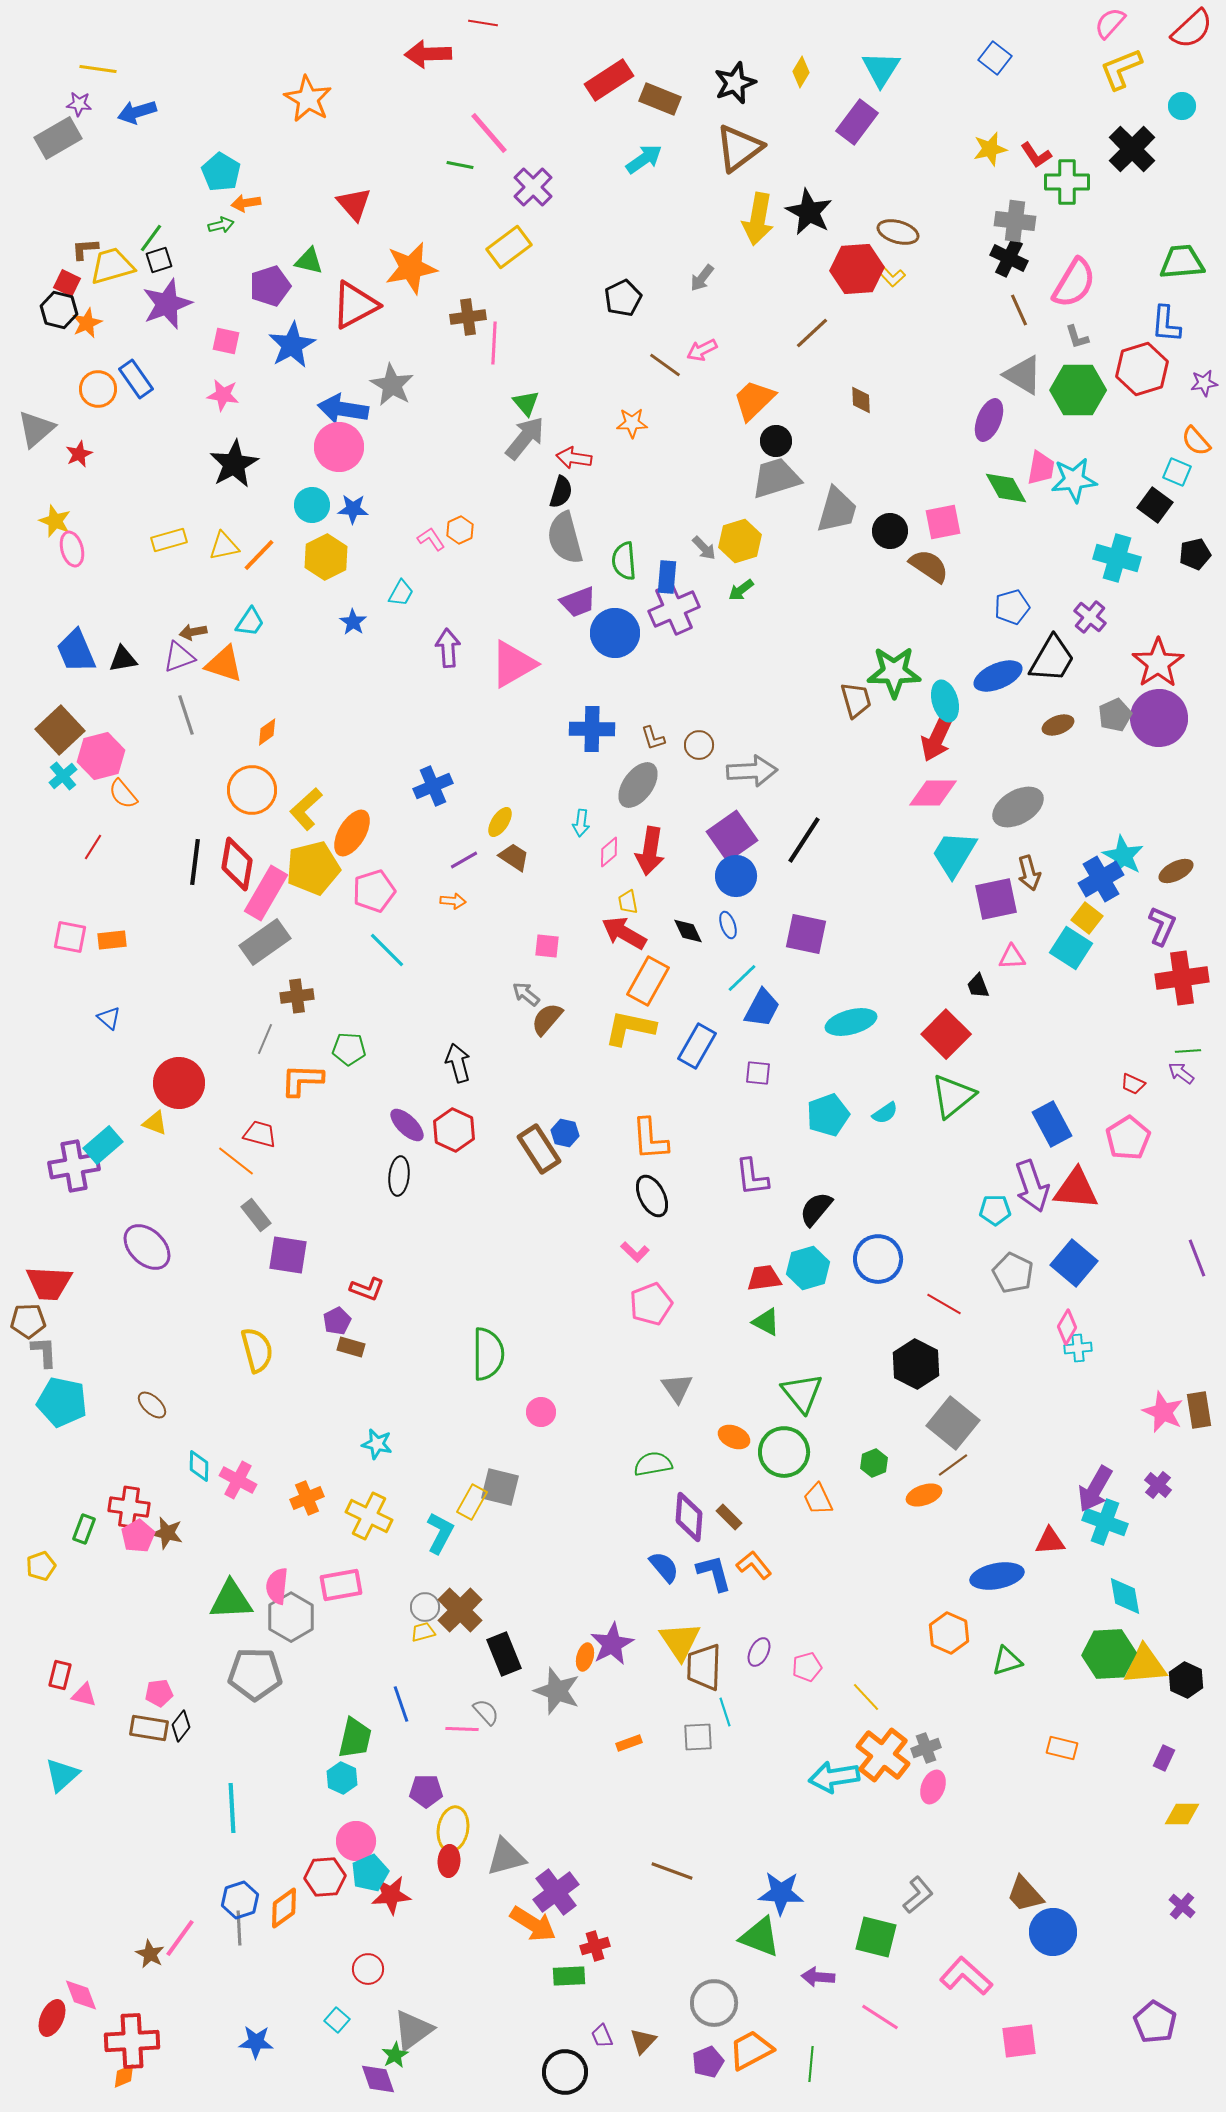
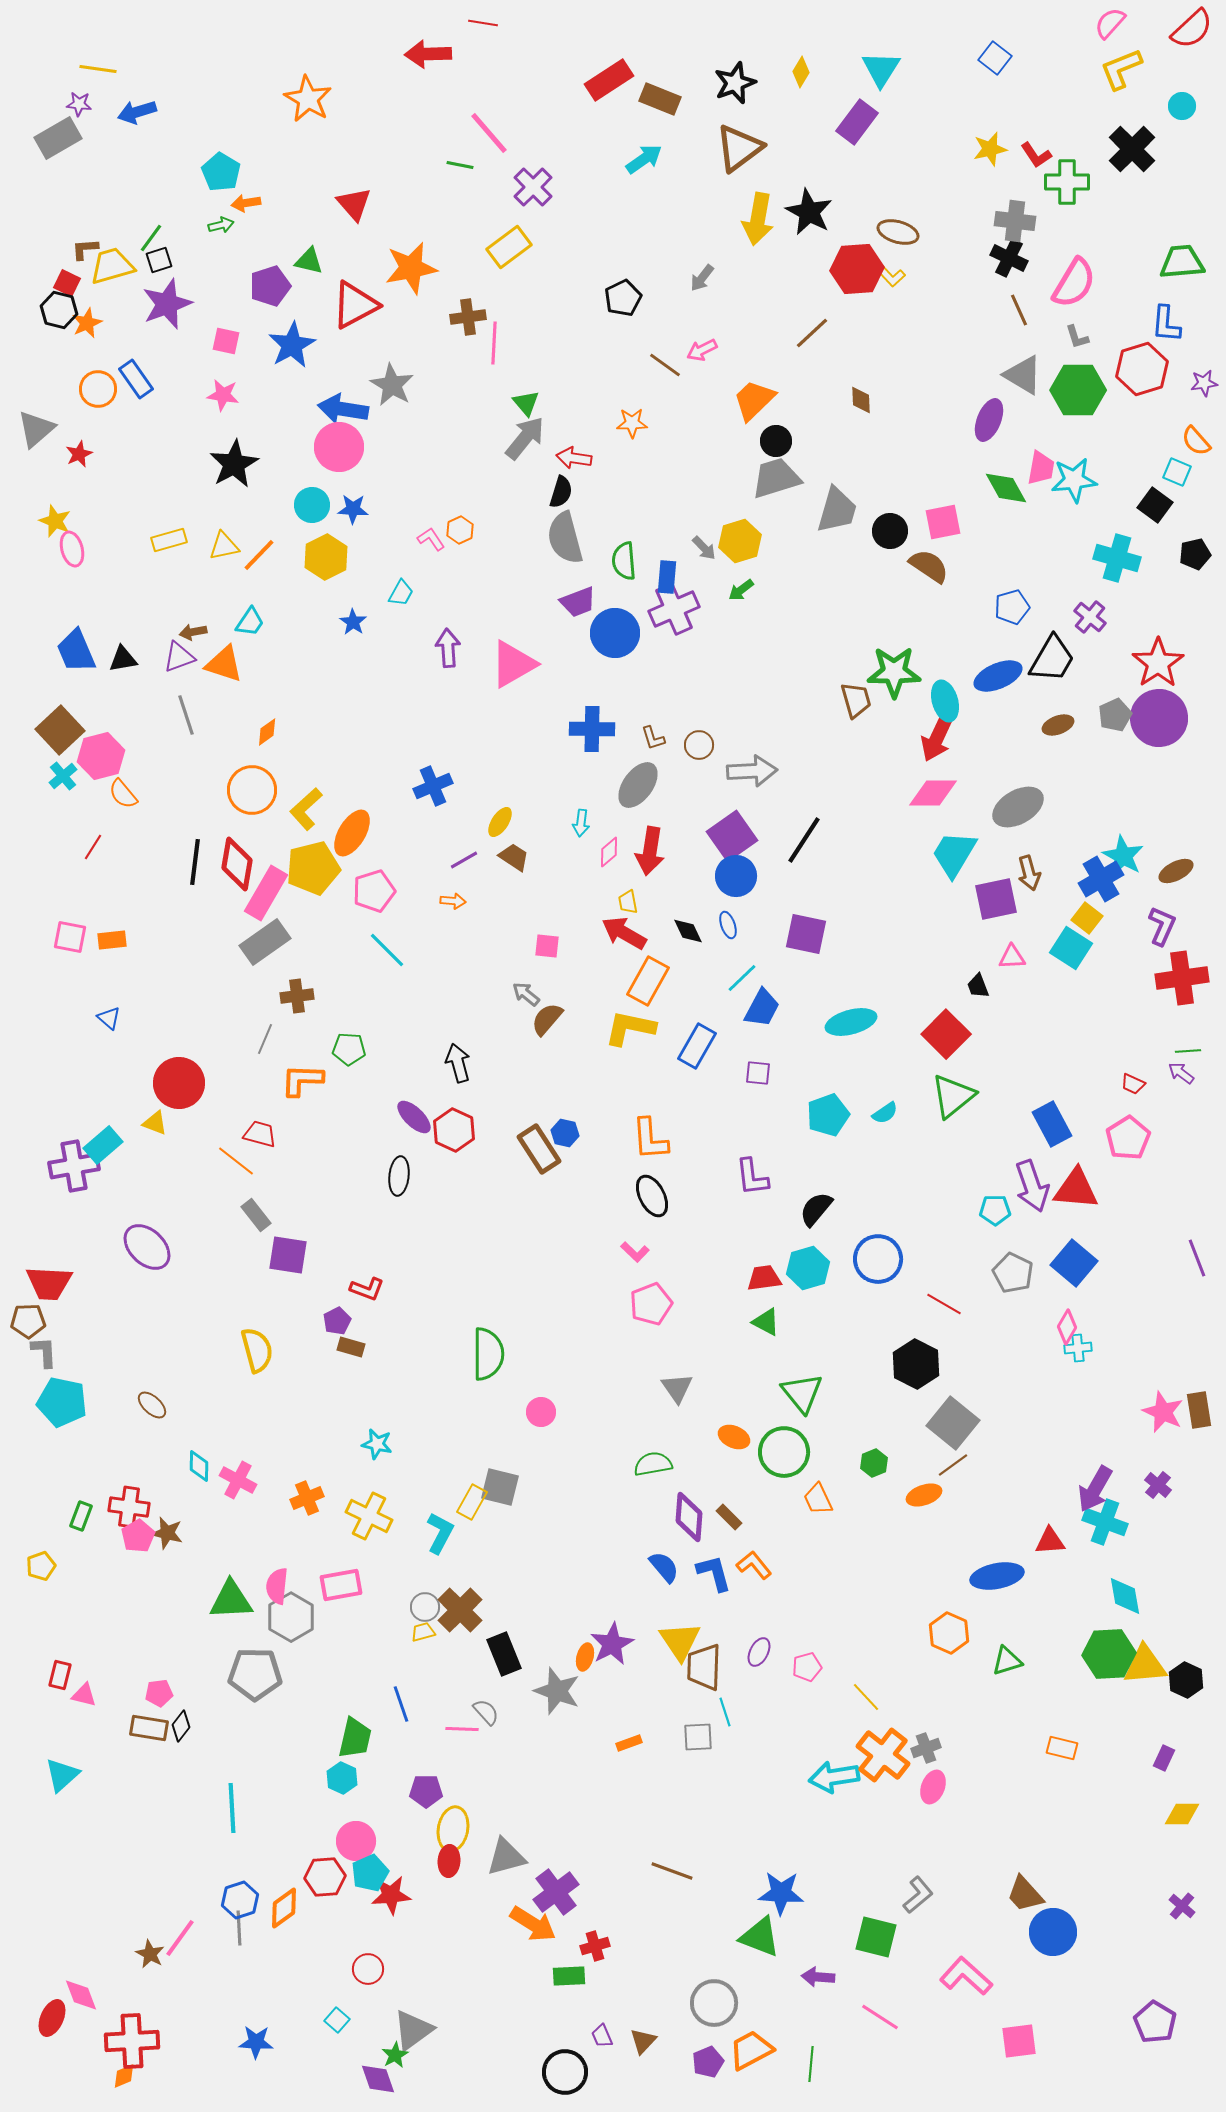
purple ellipse at (407, 1125): moved 7 px right, 8 px up
green rectangle at (84, 1529): moved 3 px left, 13 px up
